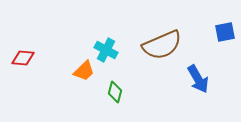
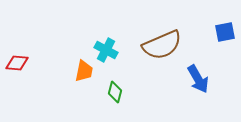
red diamond: moved 6 px left, 5 px down
orange trapezoid: rotated 35 degrees counterclockwise
